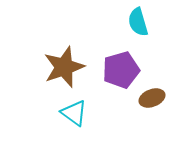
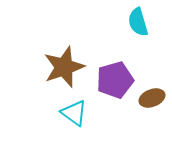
purple pentagon: moved 6 px left, 10 px down
